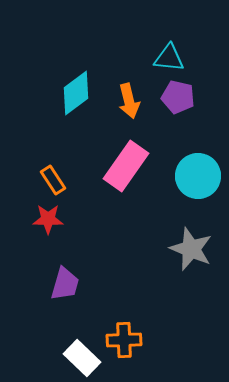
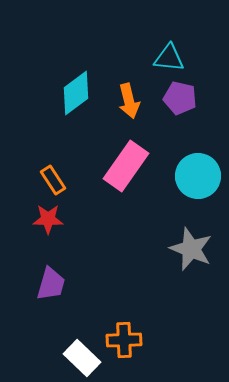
purple pentagon: moved 2 px right, 1 px down
purple trapezoid: moved 14 px left
